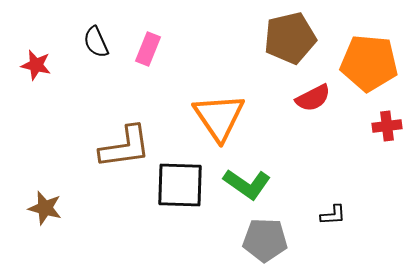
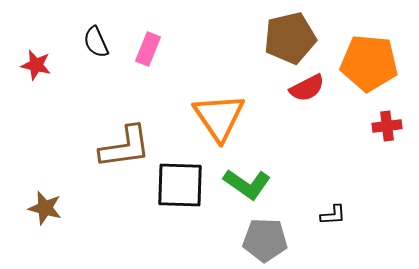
red semicircle: moved 6 px left, 10 px up
